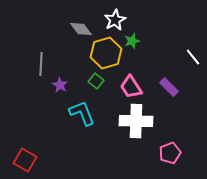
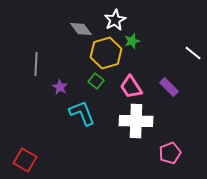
white line: moved 4 px up; rotated 12 degrees counterclockwise
gray line: moved 5 px left
purple star: moved 2 px down
